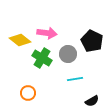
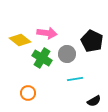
gray circle: moved 1 px left
black semicircle: moved 2 px right
